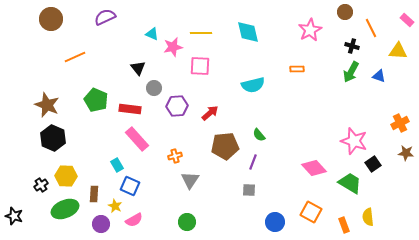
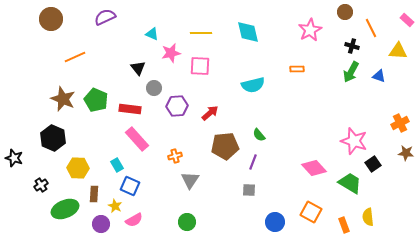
pink star at (173, 47): moved 2 px left, 6 px down
brown star at (47, 105): moved 16 px right, 6 px up
yellow hexagon at (66, 176): moved 12 px right, 8 px up
black star at (14, 216): moved 58 px up
